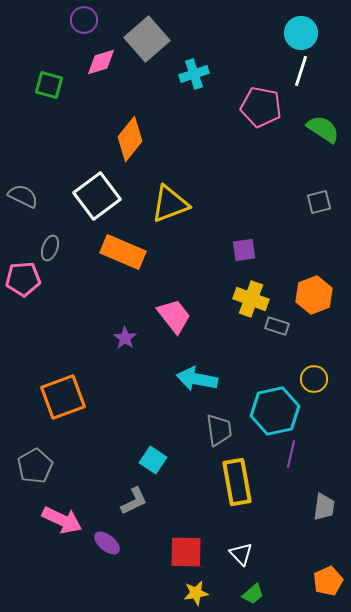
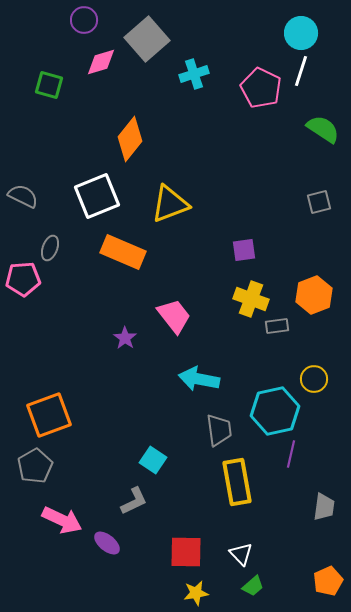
pink pentagon at (261, 107): moved 19 px up; rotated 15 degrees clockwise
white square at (97, 196): rotated 15 degrees clockwise
gray rectangle at (277, 326): rotated 25 degrees counterclockwise
cyan arrow at (197, 379): moved 2 px right
orange square at (63, 397): moved 14 px left, 18 px down
green trapezoid at (253, 594): moved 8 px up
